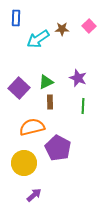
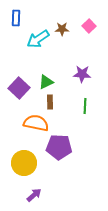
purple star: moved 4 px right, 4 px up; rotated 18 degrees counterclockwise
green line: moved 2 px right
orange semicircle: moved 4 px right, 4 px up; rotated 25 degrees clockwise
purple pentagon: moved 1 px right, 1 px up; rotated 25 degrees counterclockwise
